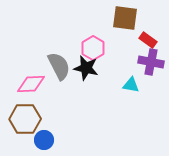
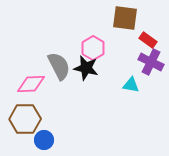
purple cross: rotated 15 degrees clockwise
